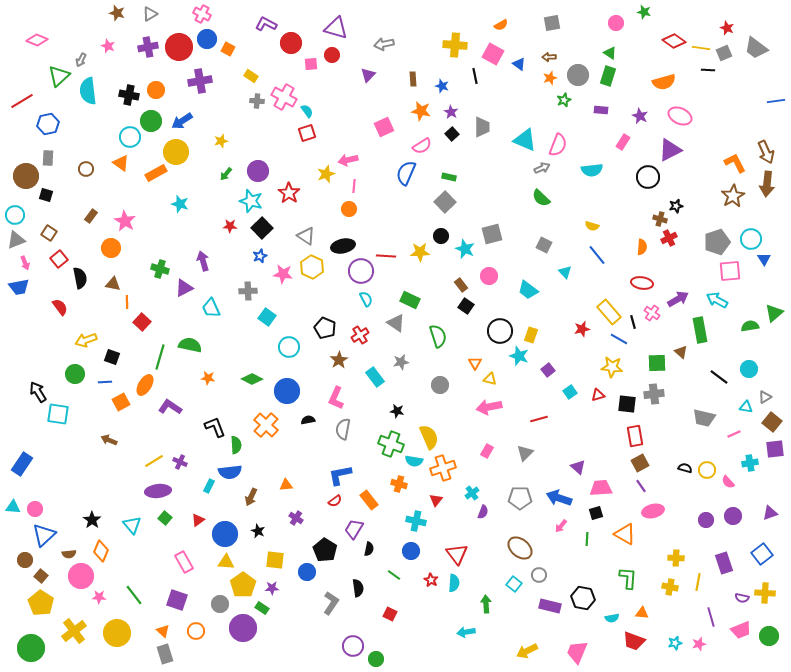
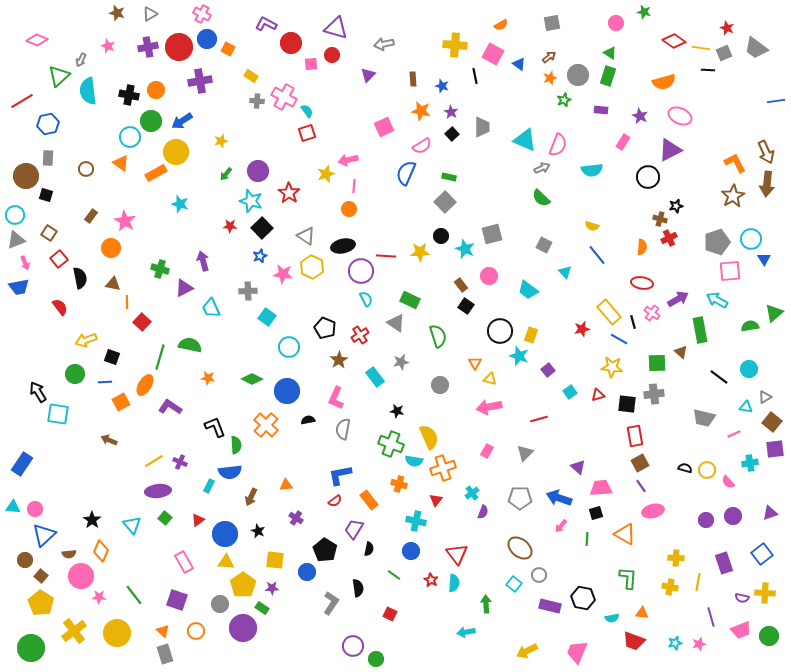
brown arrow at (549, 57): rotated 144 degrees clockwise
